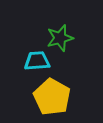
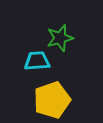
yellow pentagon: moved 3 px down; rotated 24 degrees clockwise
